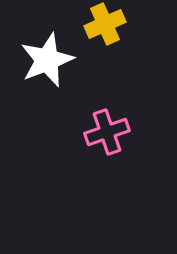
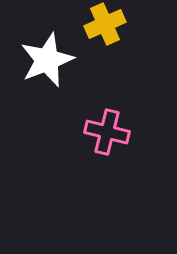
pink cross: rotated 33 degrees clockwise
